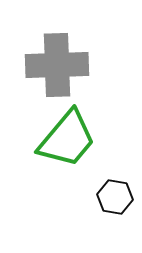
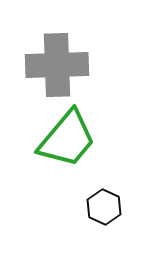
black hexagon: moved 11 px left, 10 px down; rotated 16 degrees clockwise
